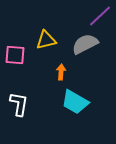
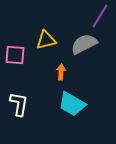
purple line: rotated 15 degrees counterclockwise
gray semicircle: moved 1 px left
cyan trapezoid: moved 3 px left, 2 px down
